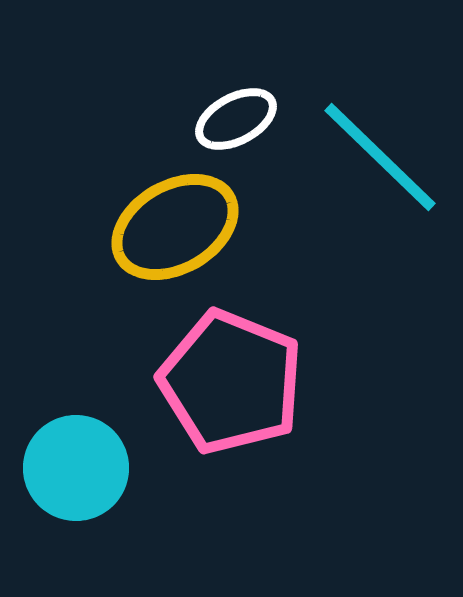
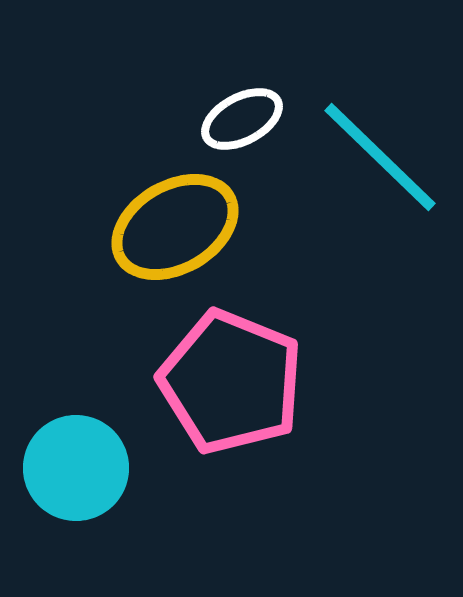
white ellipse: moved 6 px right
